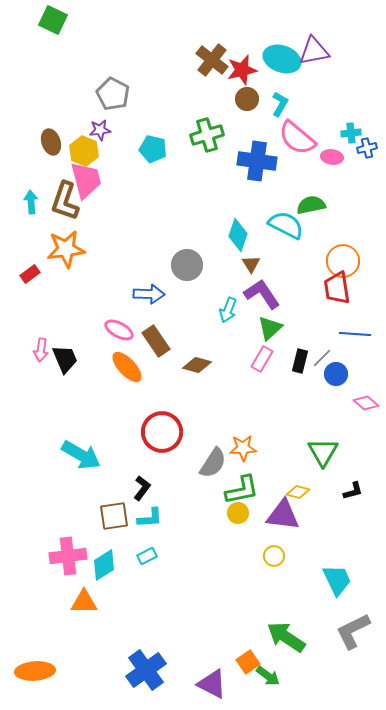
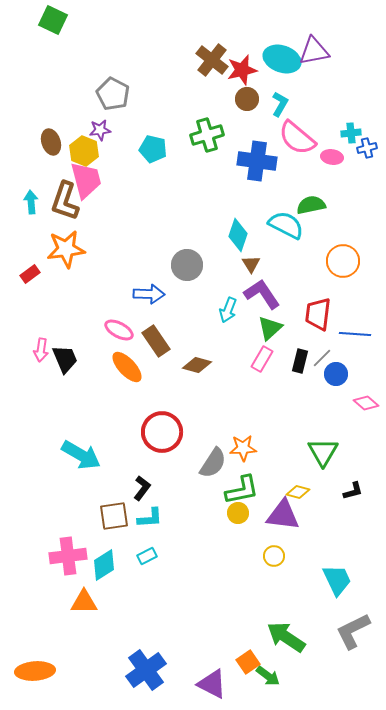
red trapezoid at (337, 288): moved 19 px left, 26 px down; rotated 16 degrees clockwise
